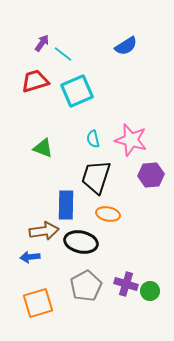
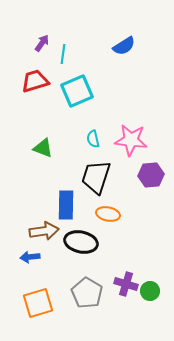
blue semicircle: moved 2 px left
cyan line: rotated 60 degrees clockwise
pink star: rotated 8 degrees counterclockwise
gray pentagon: moved 1 px right, 7 px down; rotated 12 degrees counterclockwise
